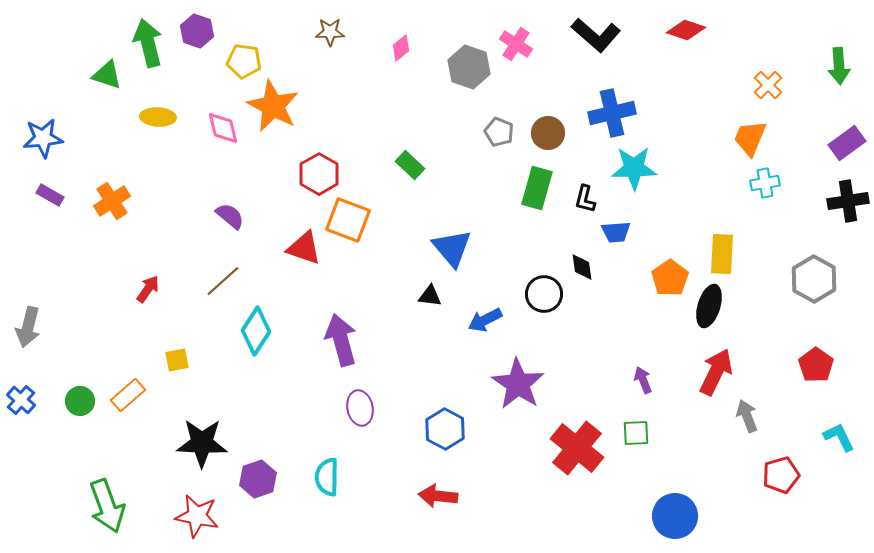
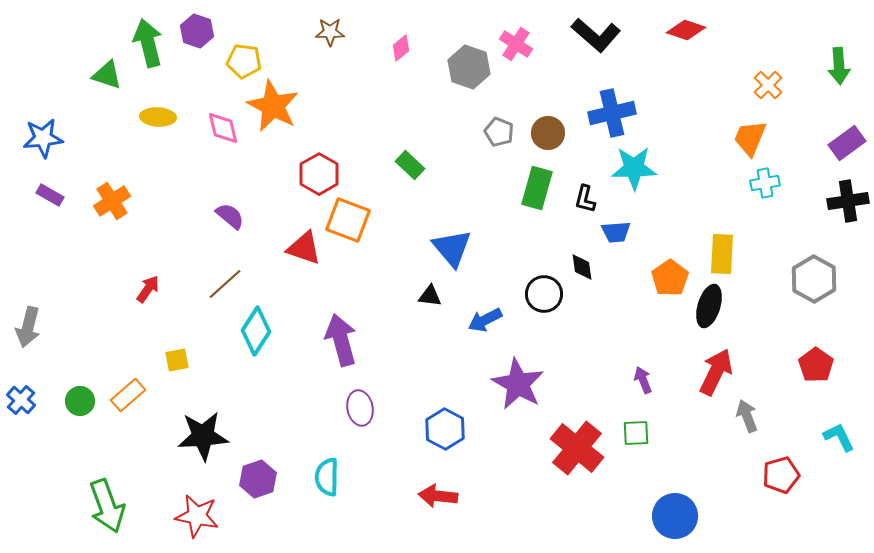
brown line at (223, 281): moved 2 px right, 3 px down
purple star at (518, 384): rotated 4 degrees counterclockwise
black star at (202, 443): moved 1 px right, 7 px up; rotated 6 degrees counterclockwise
